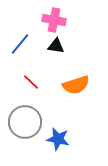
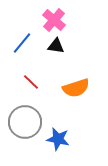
pink cross: rotated 30 degrees clockwise
blue line: moved 2 px right, 1 px up
orange semicircle: moved 3 px down
